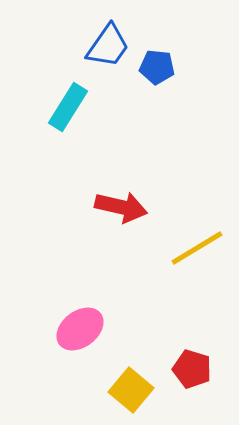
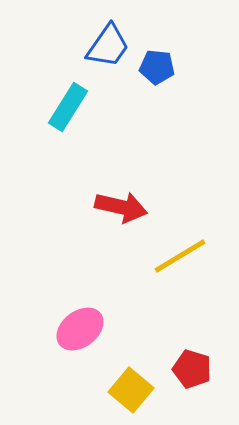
yellow line: moved 17 px left, 8 px down
